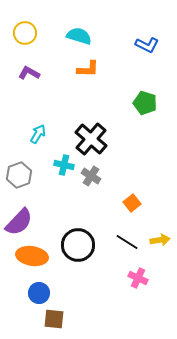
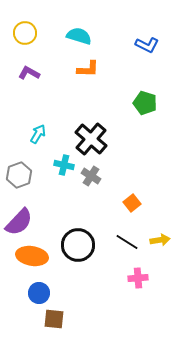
pink cross: rotated 30 degrees counterclockwise
